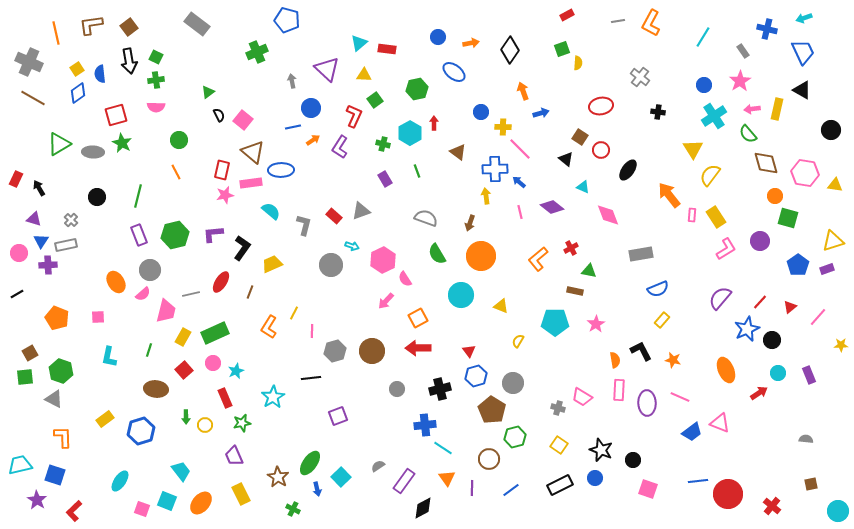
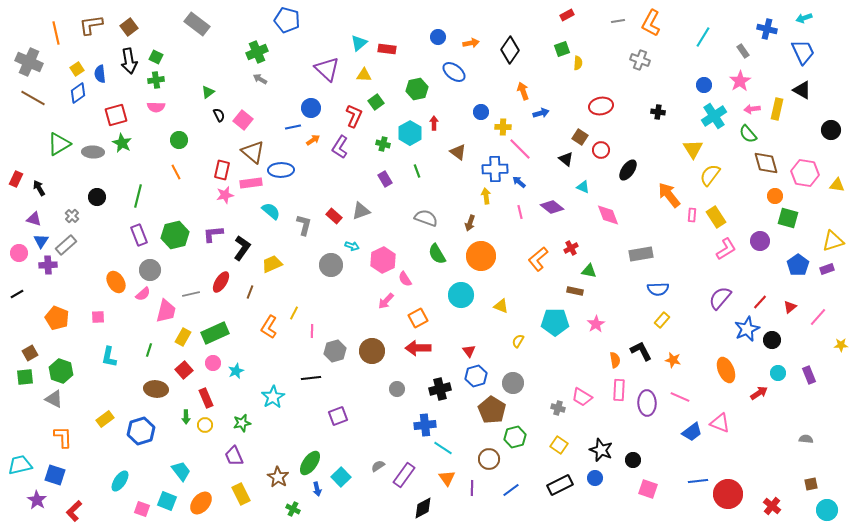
gray cross at (640, 77): moved 17 px up; rotated 18 degrees counterclockwise
gray arrow at (292, 81): moved 32 px left, 2 px up; rotated 48 degrees counterclockwise
green square at (375, 100): moved 1 px right, 2 px down
yellow triangle at (835, 185): moved 2 px right
gray cross at (71, 220): moved 1 px right, 4 px up
gray rectangle at (66, 245): rotated 30 degrees counterclockwise
blue semicircle at (658, 289): rotated 20 degrees clockwise
red rectangle at (225, 398): moved 19 px left
purple rectangle at (404, 481): moved 6 px up
cyan circle at (838, 511): moved 11 px left, 1 px up
